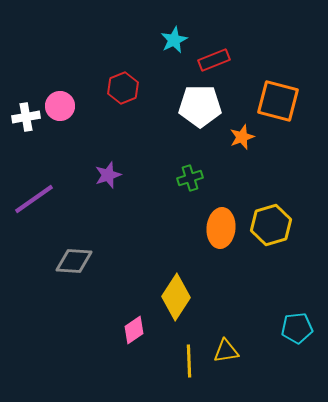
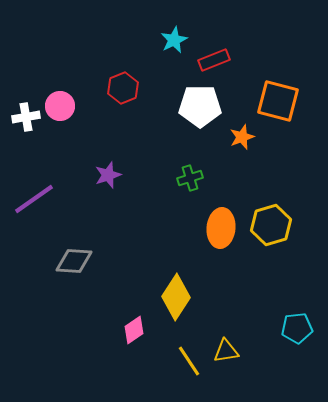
yellow line: rotated 32 degrees counterclockwise
